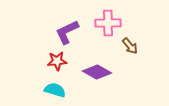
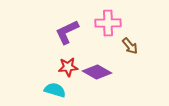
red star: moved 11 px right, 6 px down
